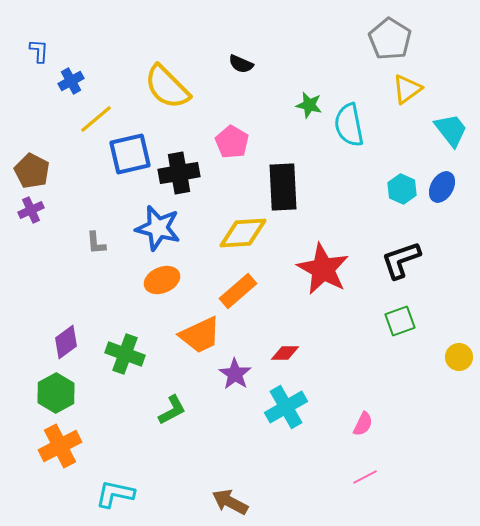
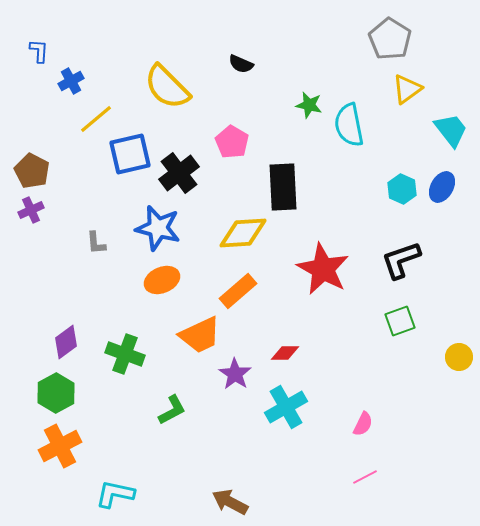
black cross: rotated 27 degrees counterclockwise
